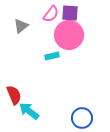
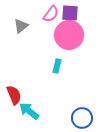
cyan rectangle: moved 5 px right, 10 px down; rotated 64 degrees counterclockwise
